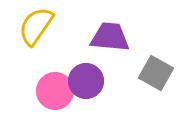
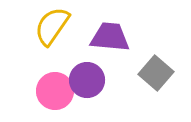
yellow semicircle: moved 16 px right
gray square: rotated 12 degrees clockwise
purple circle: moved 1 px right, 1 px up
